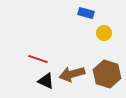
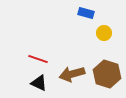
black triangle: moved 7 px left, 2 px down
